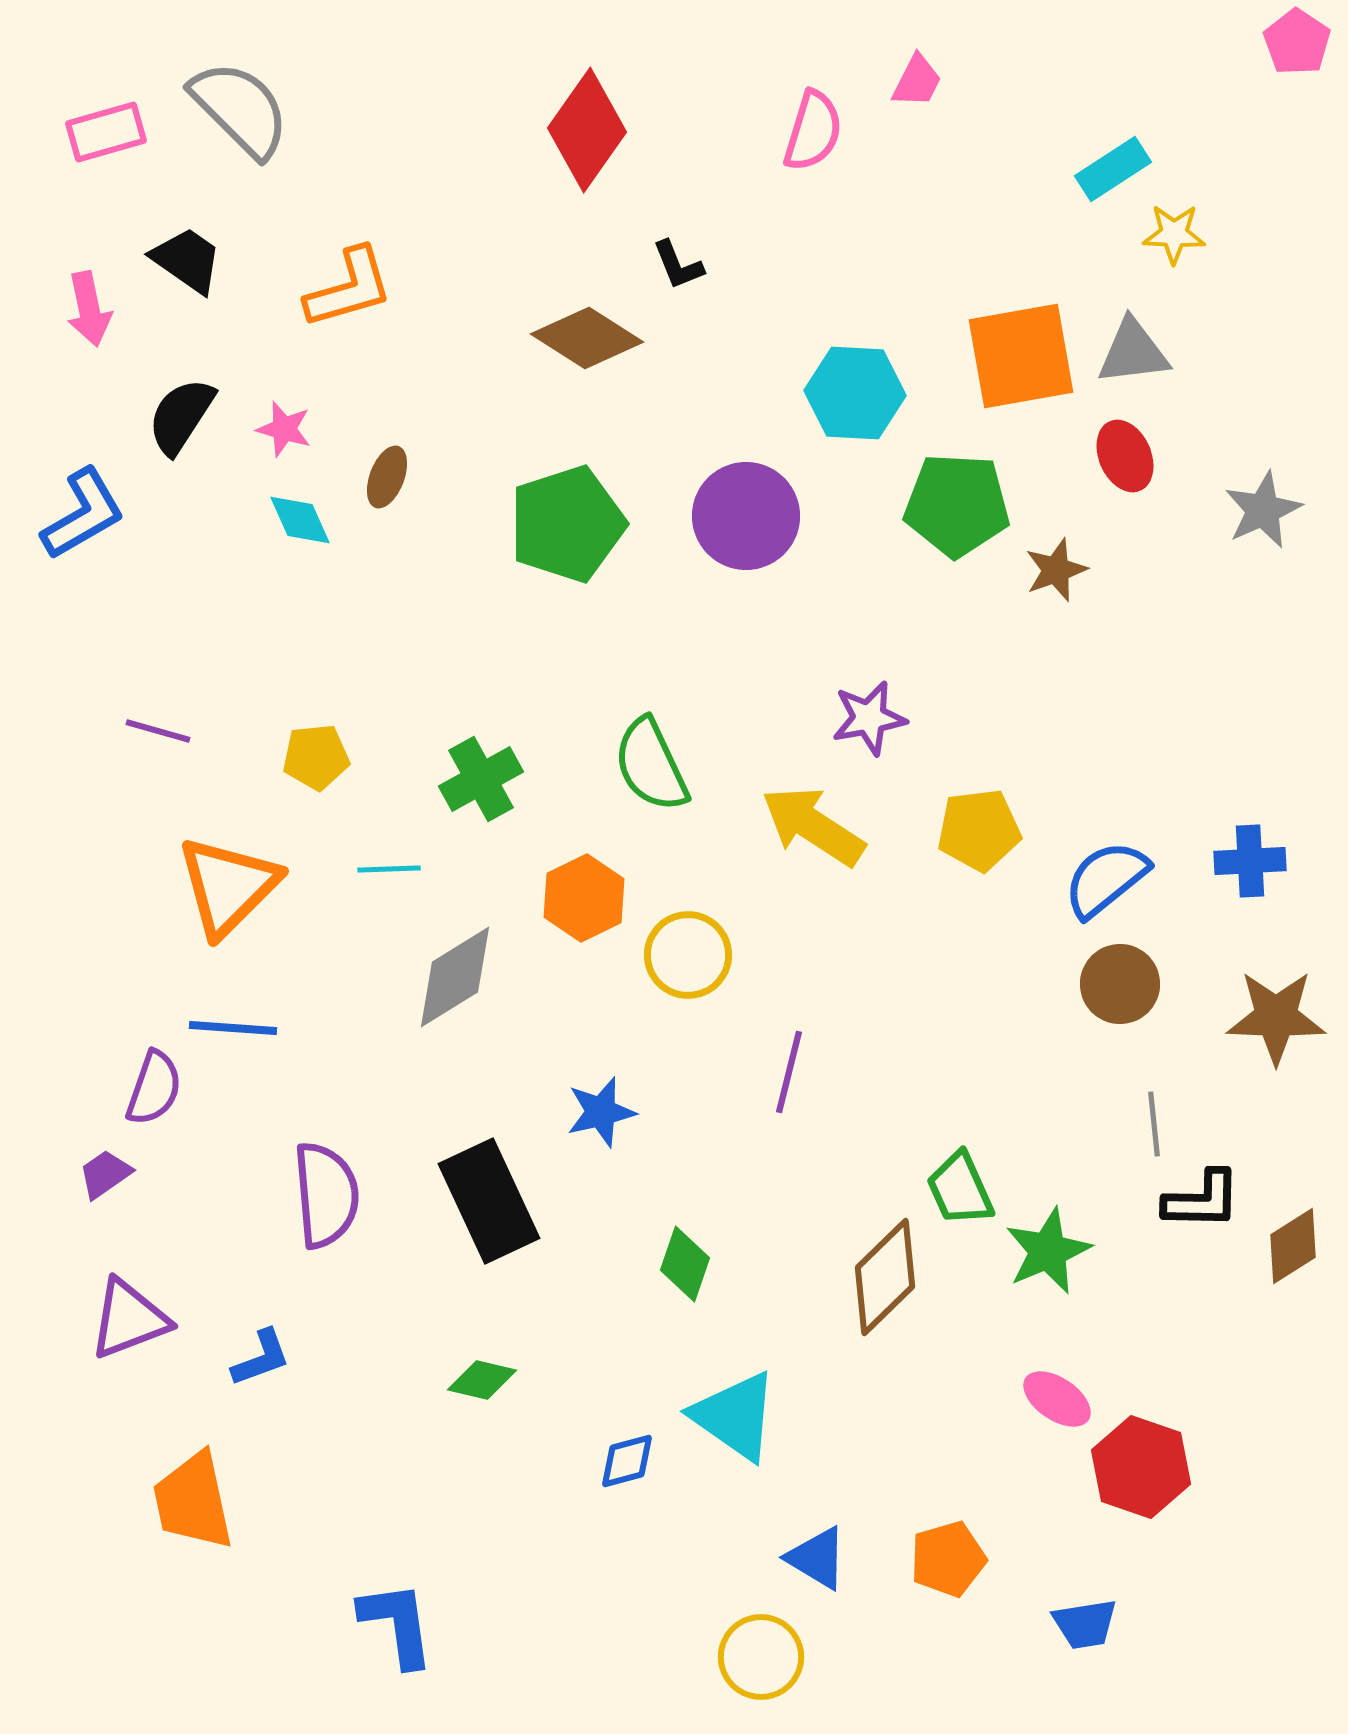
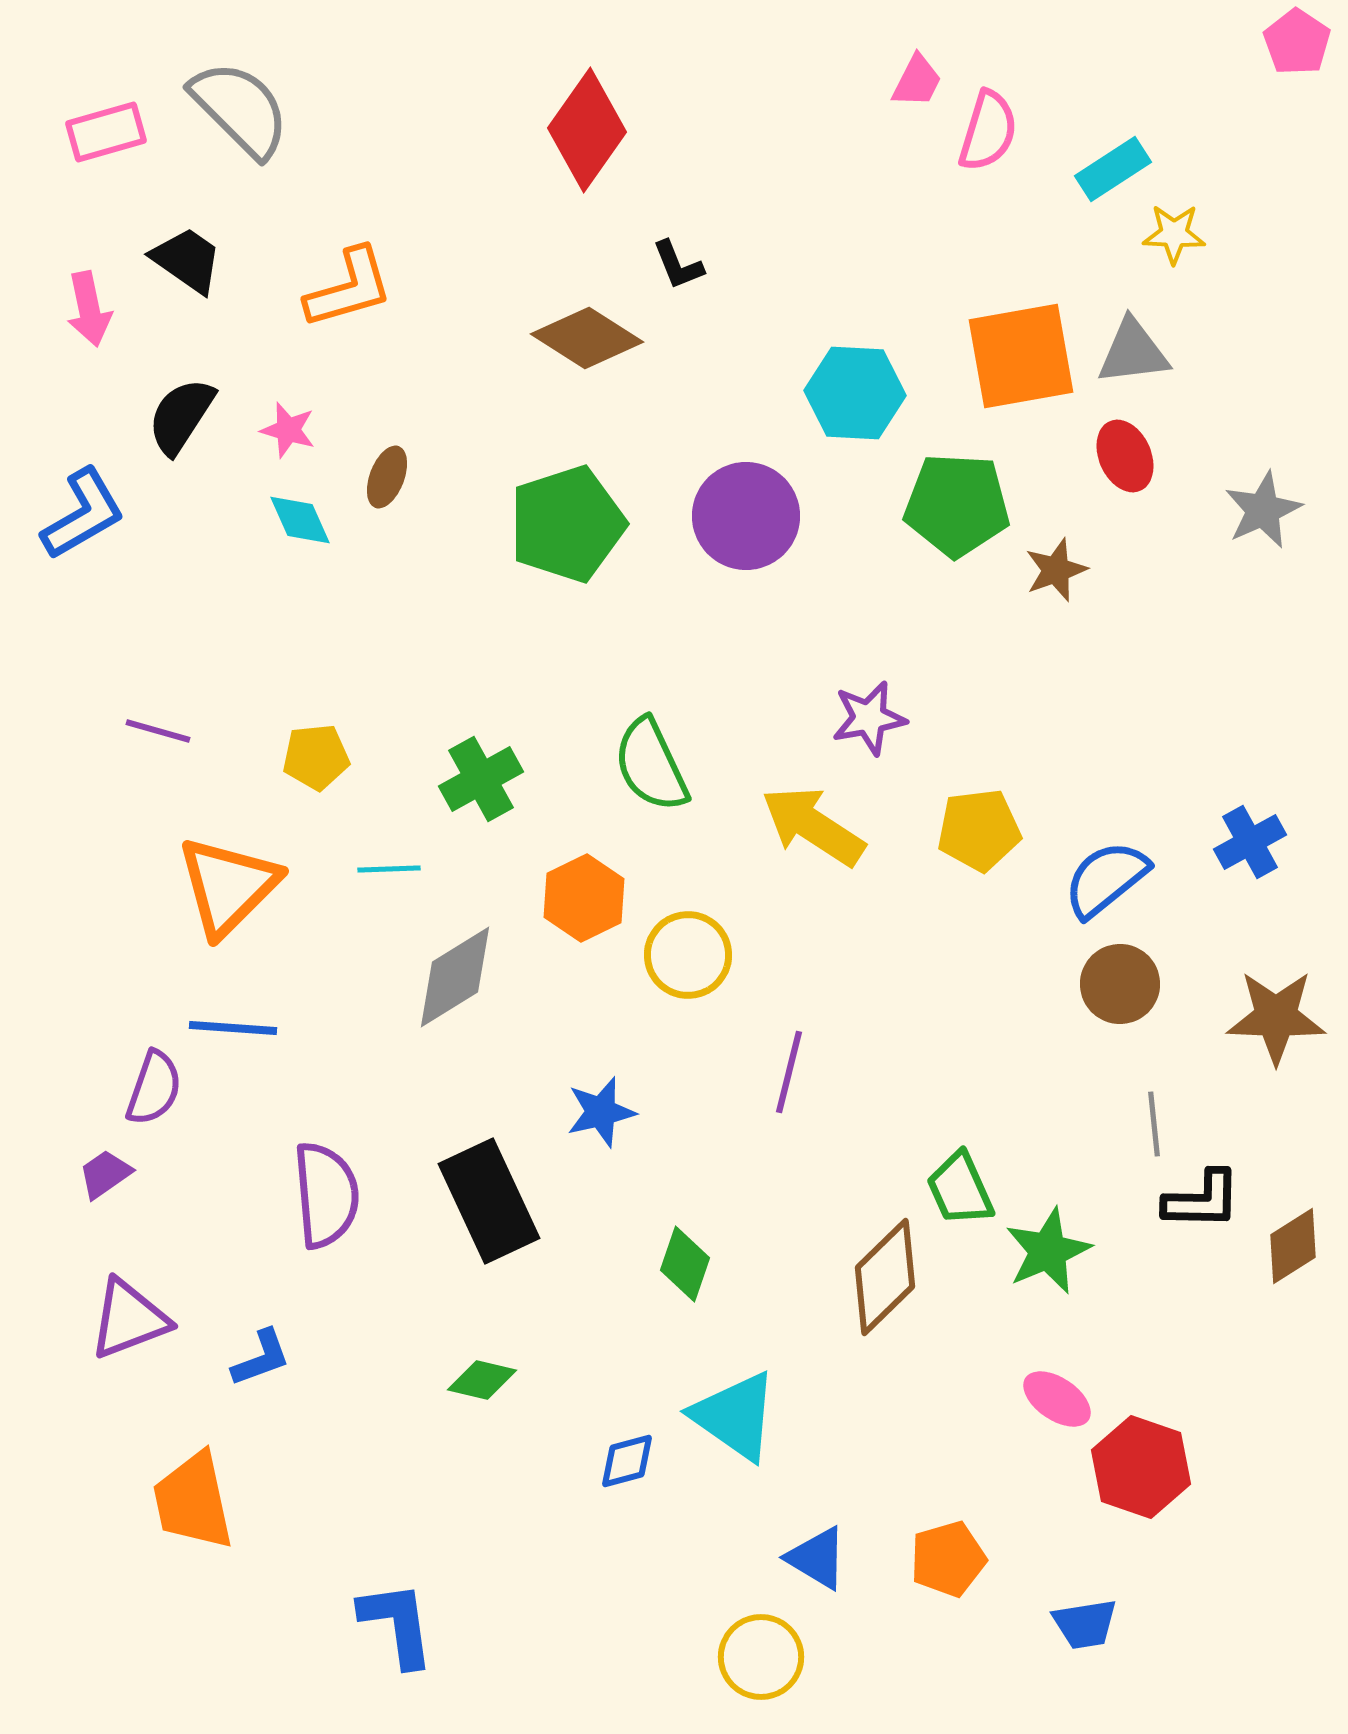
pink semicircle at (813, 131): moved 175 px right
pink star at (284, 429): moved 4 px right, 1 px down
blue cross at (1250, 861): moved 19 px up; rotated 26 degrees counterclockwise
